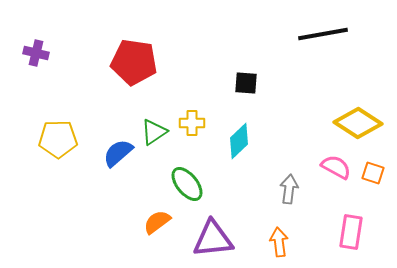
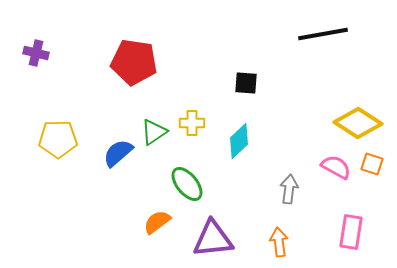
orange square: moved 1 px left, 9 px up
